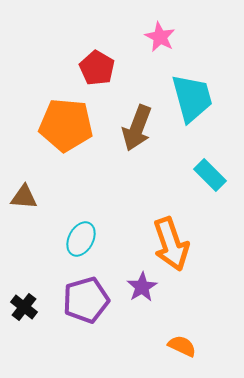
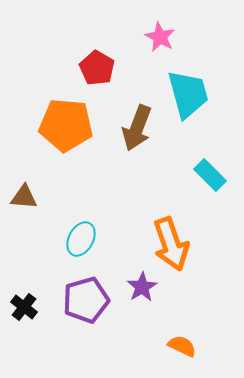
cyan trapezoid: moved 4 px left, 4 px up
